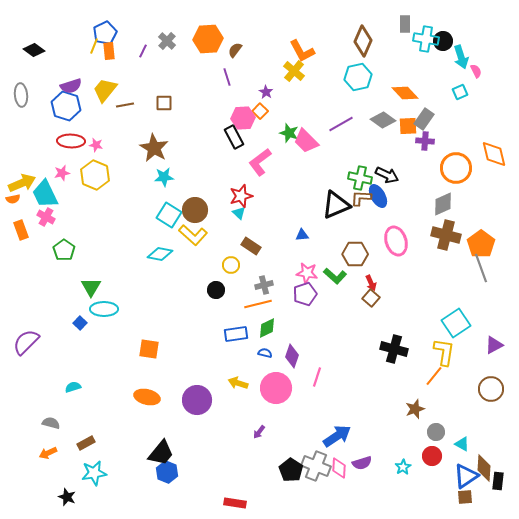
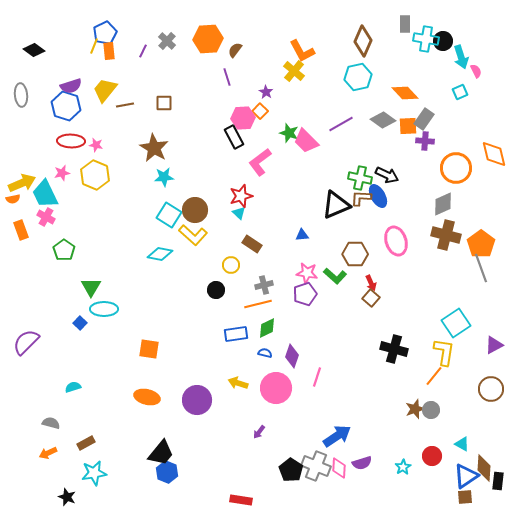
brown rectangle at (251, 246): moved 1 px right, 2 px up
gray circle at (436, 432): moved 5 px left, 22 px up
red rectangle at (235, 503): moved 6 px right, 3 px up
